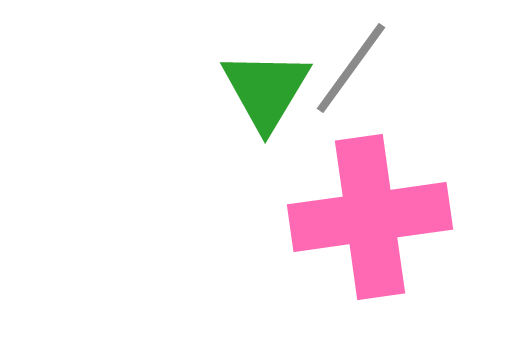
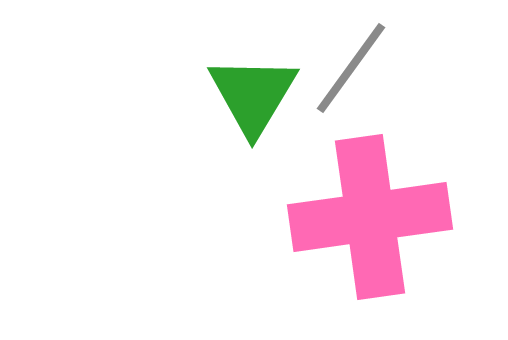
green triangle: moved 13 px left, 5 px down
